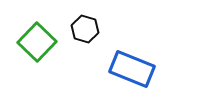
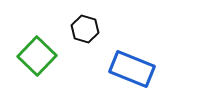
green square: moved 14 px down
